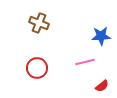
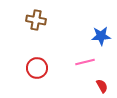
brown cross: moved 3 px left, 3 px up; rotated 12 degrees counterclockwise
red semicircle: rotated 80 degrees counterclockwise
